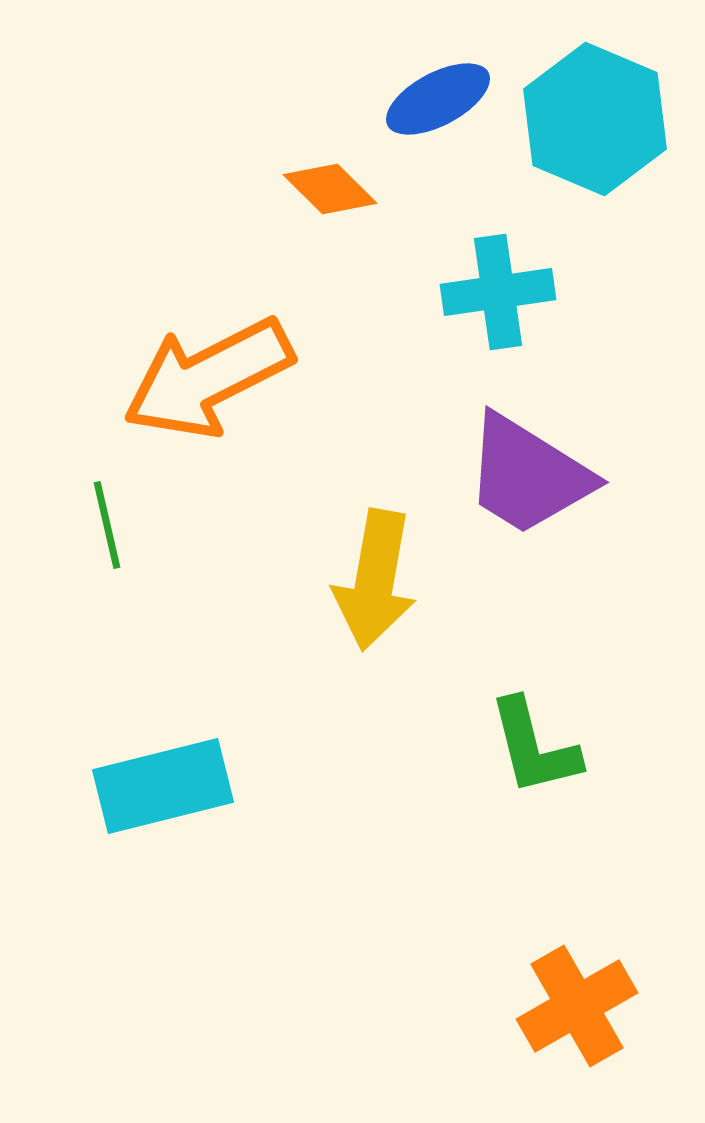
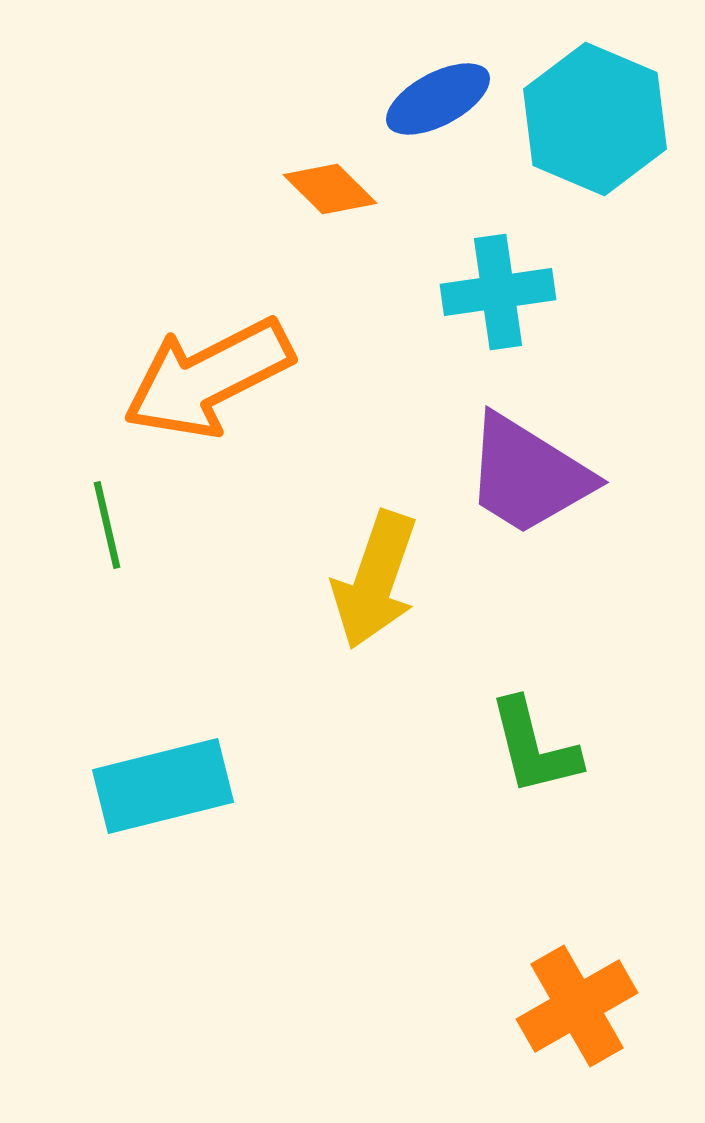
yellow arrow: rotated 9 degrees clockwise
